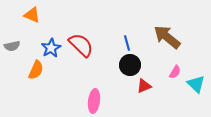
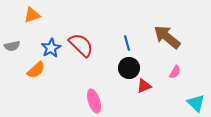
orange triangle: rotated 42 degrees counterclockwise
black circle: moved 1 px left, 3 px down
orange semicircle: rotated 24 degrees clockwise
cyan triangle: moved 19 px down
pink ellipse: rotated 25 degrees counterclockwise
